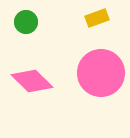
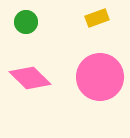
pink circle: moved 1 px left, 4 px down
pink diamond: moved 2 px left, 3 px up
